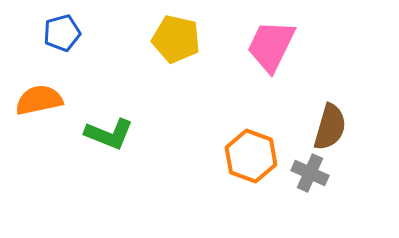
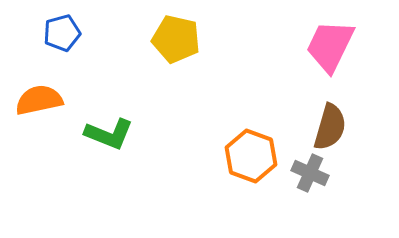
pink trapezoid: moved 59 px right
